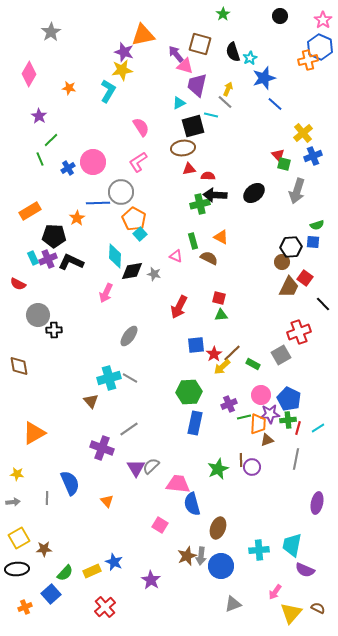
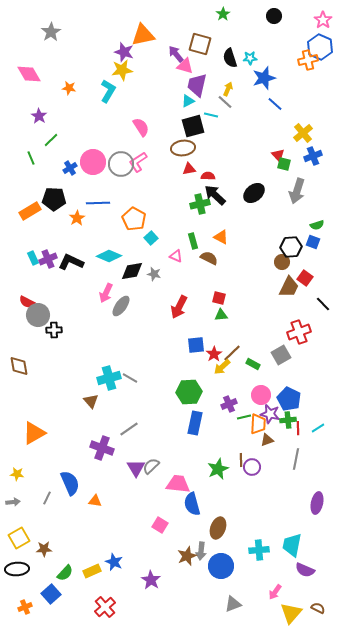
black circle at (280, 16): moved 6 px left
black semicircle at (233, 52): moved 3 px left, 6 px down
cyan star at (250, 58): rotated 24 degrees clockwise
pink diamond at (29, 74): rotated 60 degrees counterclockwise
cyan triangle at (179, 103): moved 9 px right, 2 px up
green line at (40, 159): moved 9 px left, 1 px up
blue cross at (68, 168): moved 2 px right
gray circle at (121, 192): moved 28 px up
black arrow at (215, 195): rotated 40 degrees clockwise
cyan square at (140, 234): moved 11 px right, 4 px down
black pentagon at (54, 236): moved 37 px up
blue square at (313, 242): rotated 16 degrees clockwise
cyan diamond at (115, 256): moved 6 px left; rotated 70 degrees counterclockwise
red semicircle at (18, 284): moved 9 px right, 18 px down
gray ellipse at (129, 336): moved 8 px left, 30 px up
purple star at (270, 414): rotated 18 degrees clockwise
red line at (298, 428): rotated 16 degrees counterclockwise
gray line at (47, 498): rotated 24 degrees clockwise
orange triangle at (107, 501): moved 12 px left; rotated 40 degrees counterclockwise
gray arrow at (201, 556): moved 5 px up
